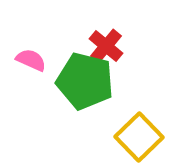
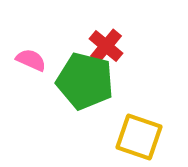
yellow square: rotated 27 degrees counterclockwise
